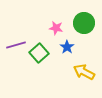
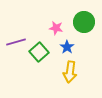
green circle: moved 1 px up
purple line: moved 3 px up
green square: moved 1 px up
yellow arrow: moved 14 px left; rotated 110 degrees counterclockwise
